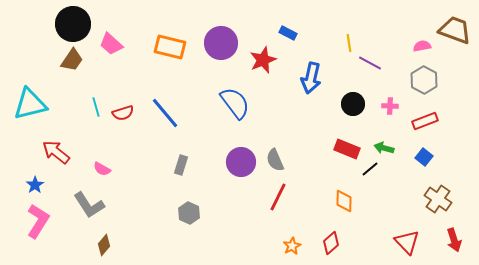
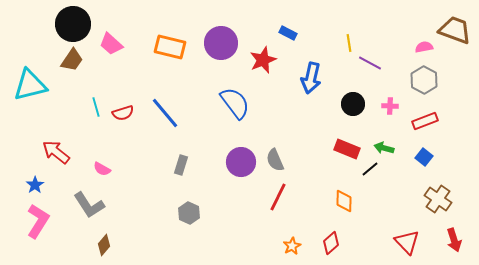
pink semicircle at (422, 46): moved 2 px right, 1 px down
cyan triangle at (30, 104): moved 19 px up
